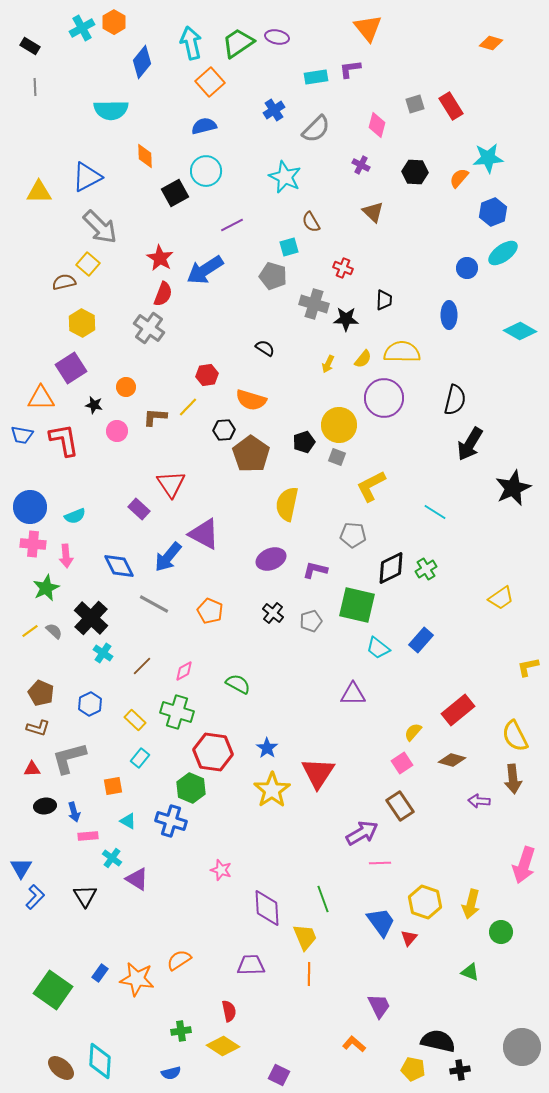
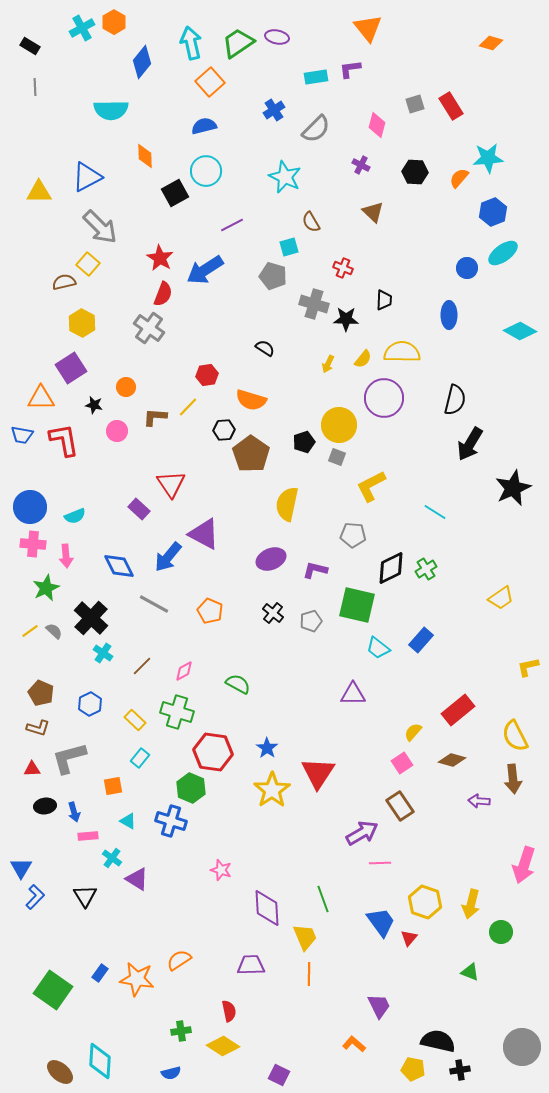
brown ellipse at (61, 1068): moved 1 px left, 4 px down
